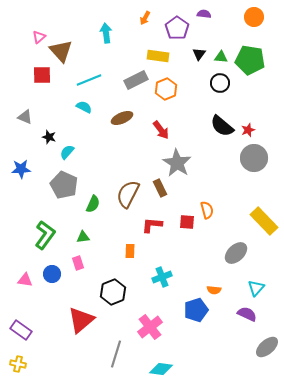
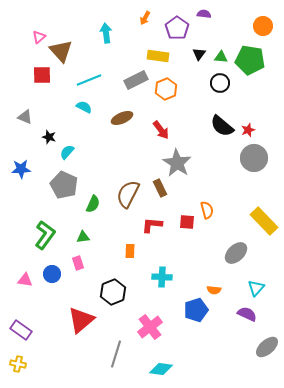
orange circle at (254, 17): moved 9 px right, 9 px down
cyan cross at (162, 277): rotated 24 degrees clockwise
